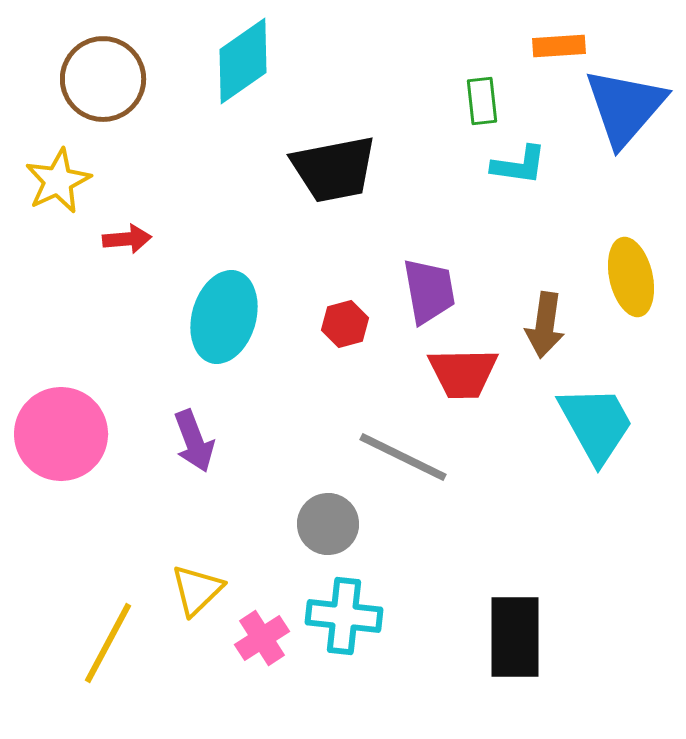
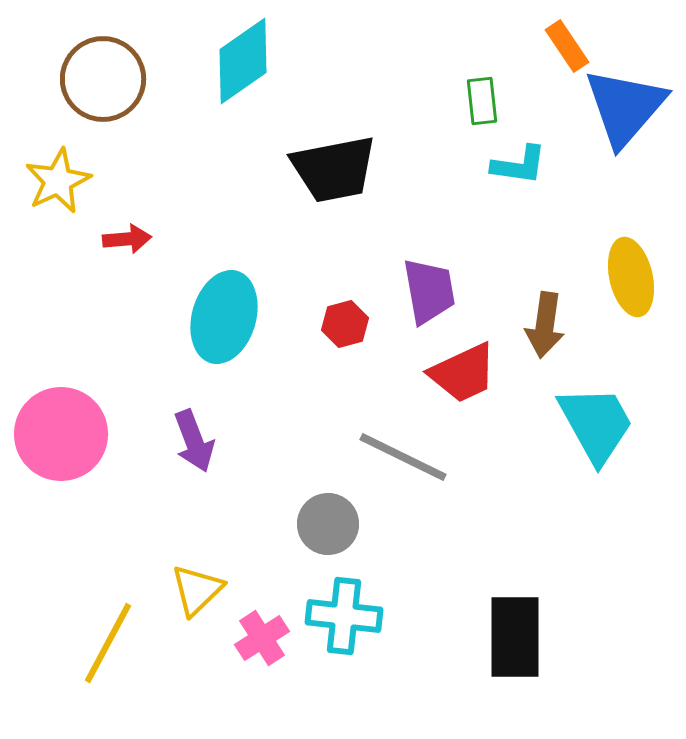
orange rectangle: moved 8 px right; rotated 60 degrees clockwise
red trapezoid: rotated 24 degrees counterclockwise
